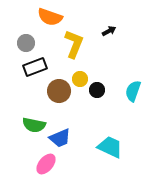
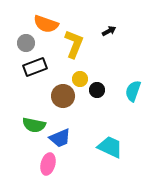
orange semicircle: moved 4 px left, 7 px down
brown circle: moved 4 px right, 5 px down
pink ellipse: moved 2 px right; rotated 25 degrees counterclockwise
